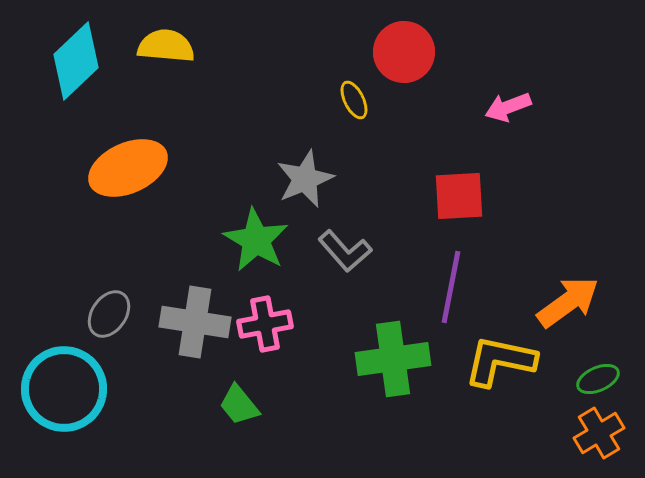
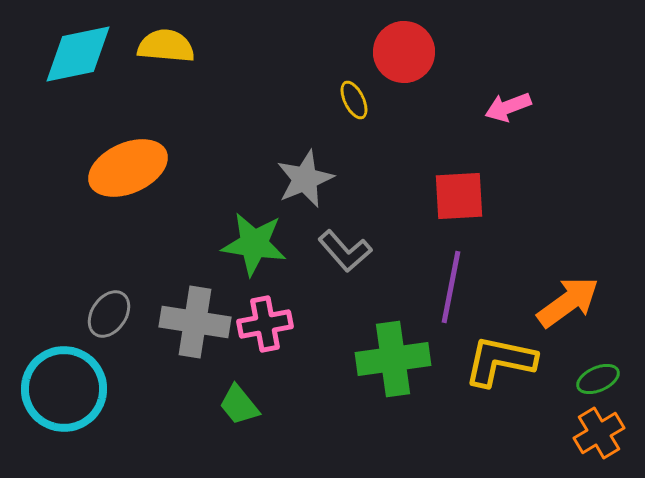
cyan diamond: moved 2 px right, 7 px up; rotated 32 degrees clockwise
green star: moved 2 px left, 4 px down; rotated 22 degrees counterclockwise
